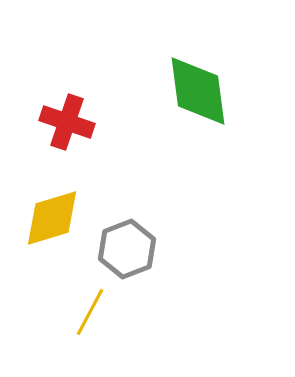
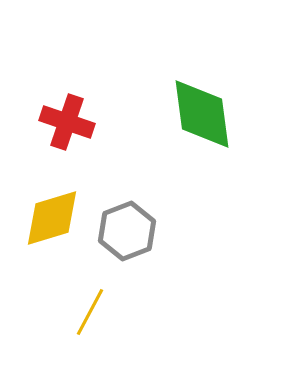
green diamond: moved 4 px right, 23 px down
gray hexagon: moved 18 px up
